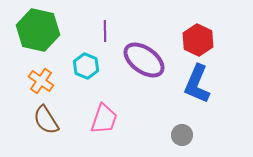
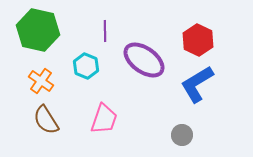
blue L-shape: rotated 36 degrees clockwise
